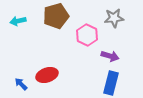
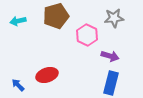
blue arrow: moved 3 px left, 1 px down
